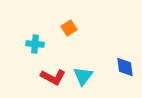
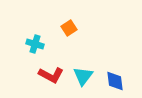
cyan cross: rotated 12 degrees clockwise
blue diamond: moved 10 px left, 14 px down
red L-shape: moved 2 px left, 2 px up
